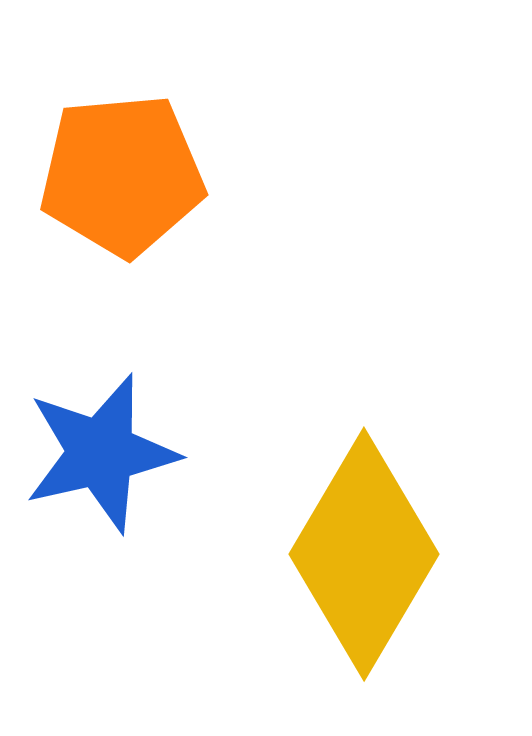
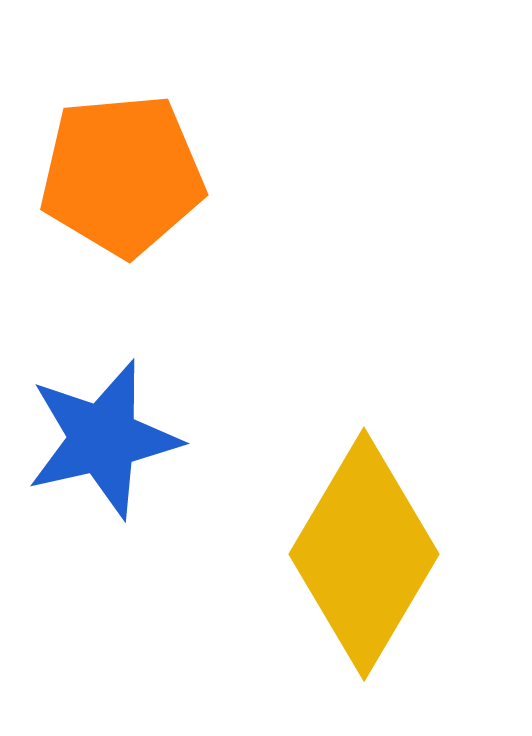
blue star: moved 2 px right, 14 px up
